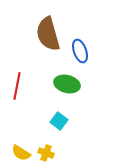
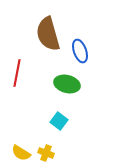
red line: moved 13 px up
